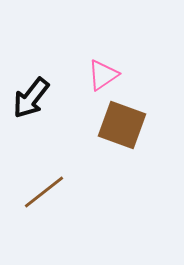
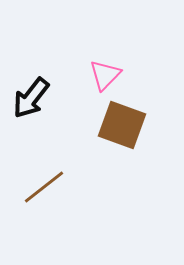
pink triangle: moved 2 px right; rotated 12 degrees counterclockwise
brown line: moved 5 px up
